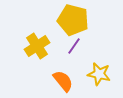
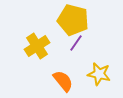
purple line: moved 2 px right, 3 px up
